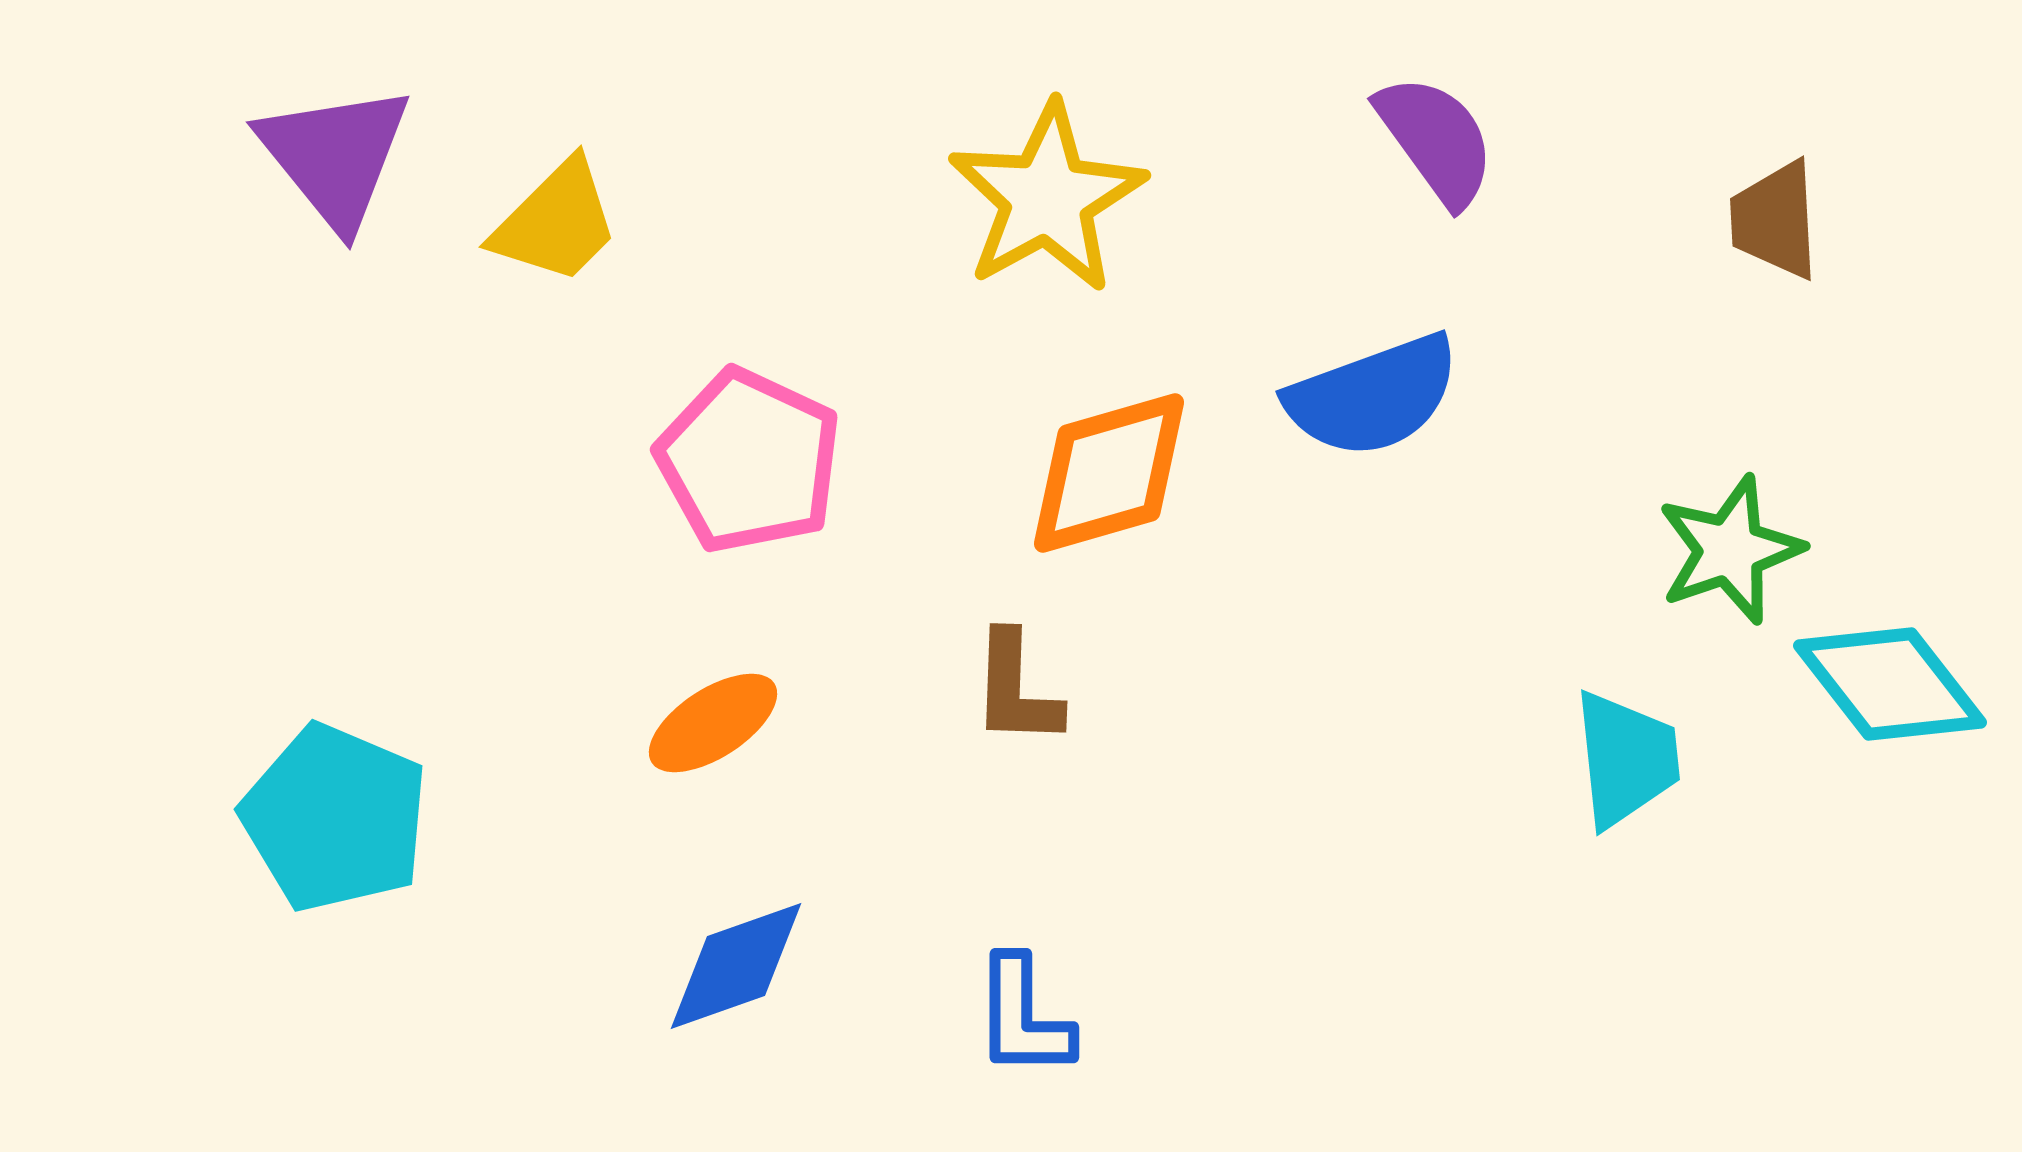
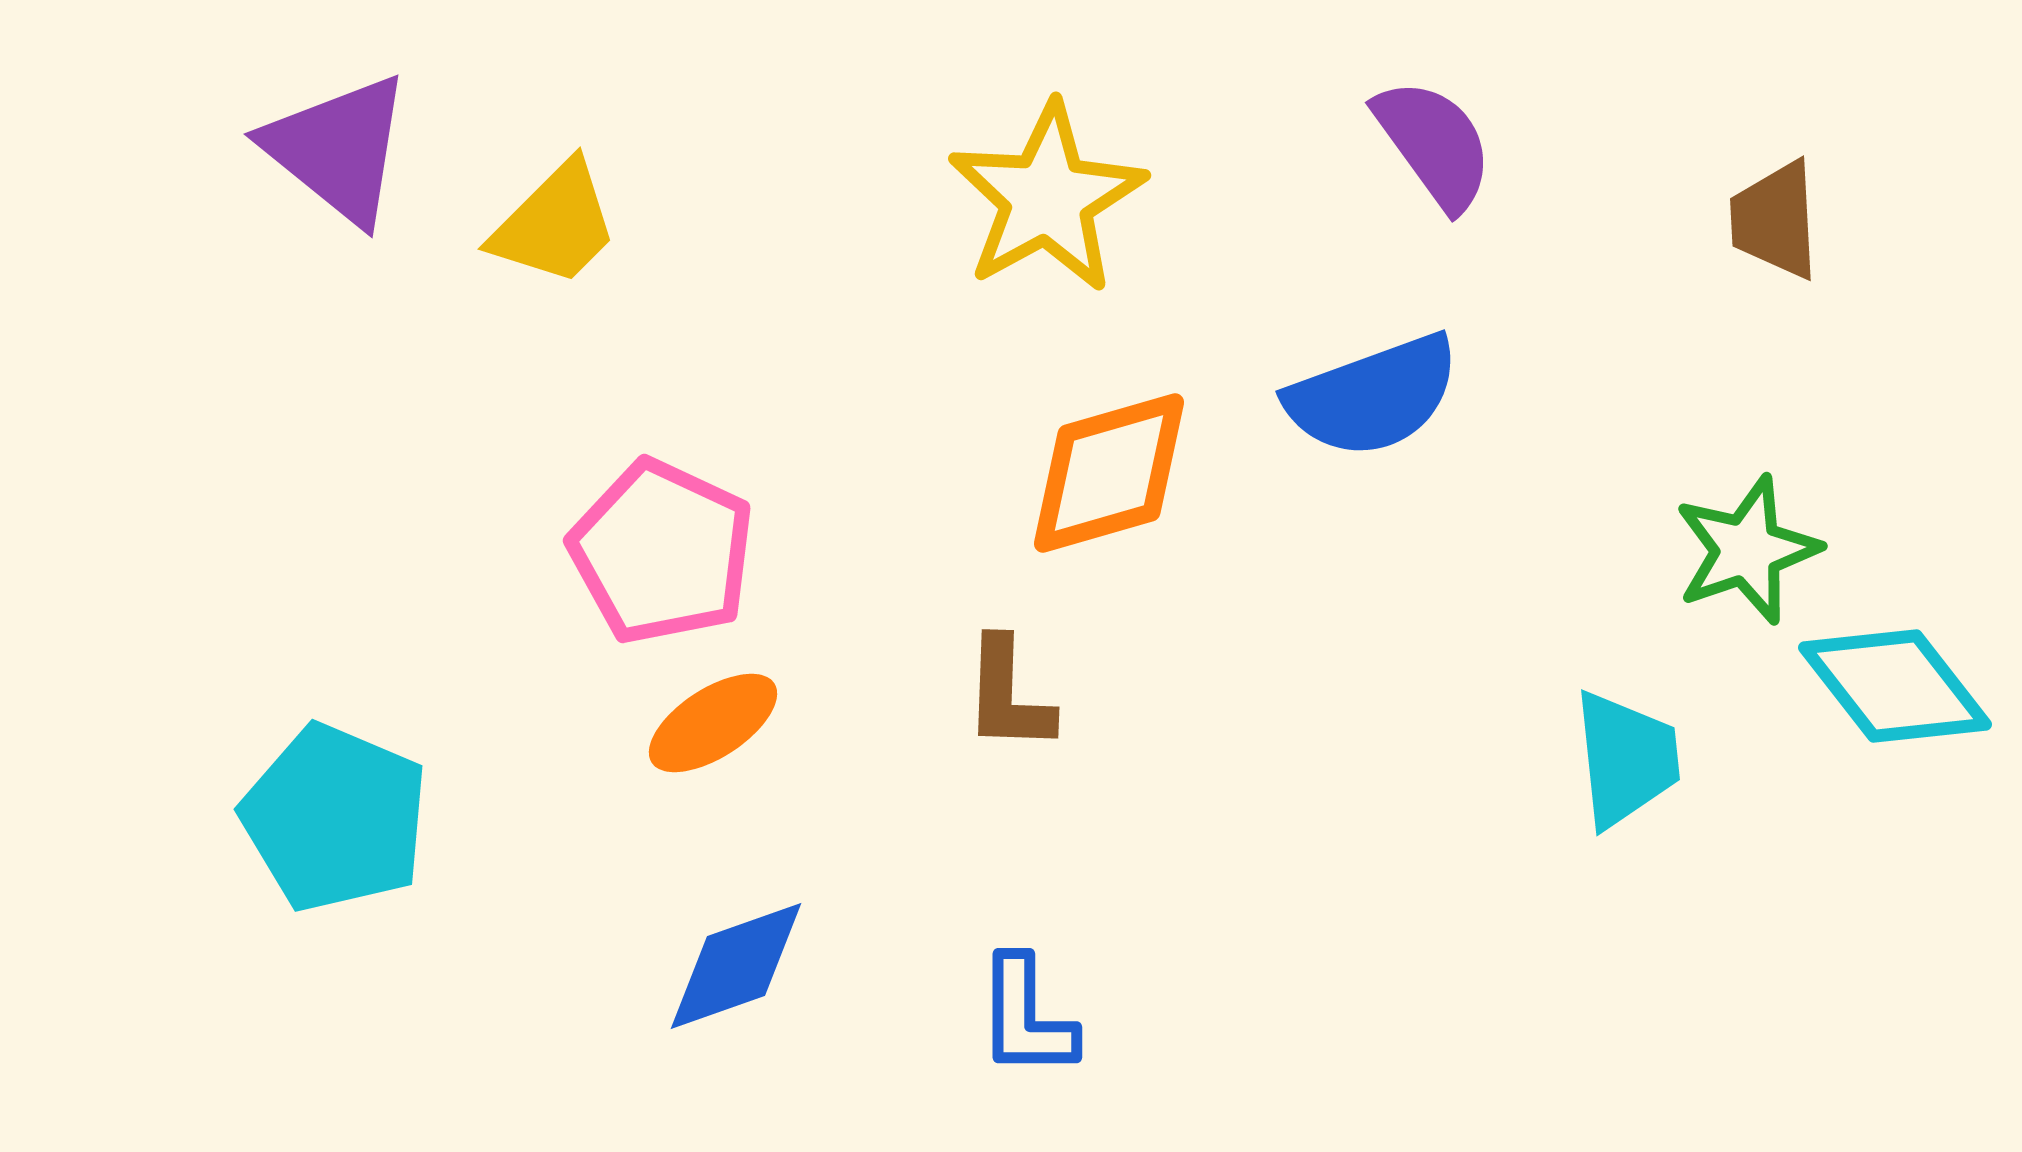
purple semicircle: moved 2 px left, 4 px down
purple triangle: moved 3 px right, 7 px up; rotated 12 degrees counterclockwise
yellow trapezoid: moved 1 px left, 2 px down
pink pentagon: moved 87 px left, 91 px down
green star: moved 17 px right
cyan diamond: moved 5 px right, 2 px down
brown L-shape: moved 8 px left, 6 px down
blue L-shape: moved 3 px right
